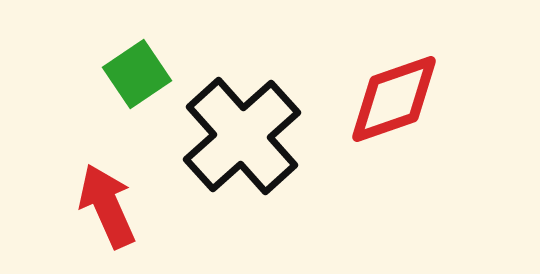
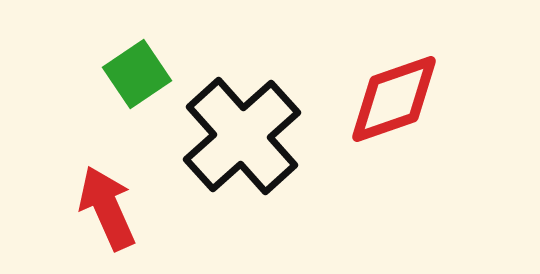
red arrow: moved 2 px down
